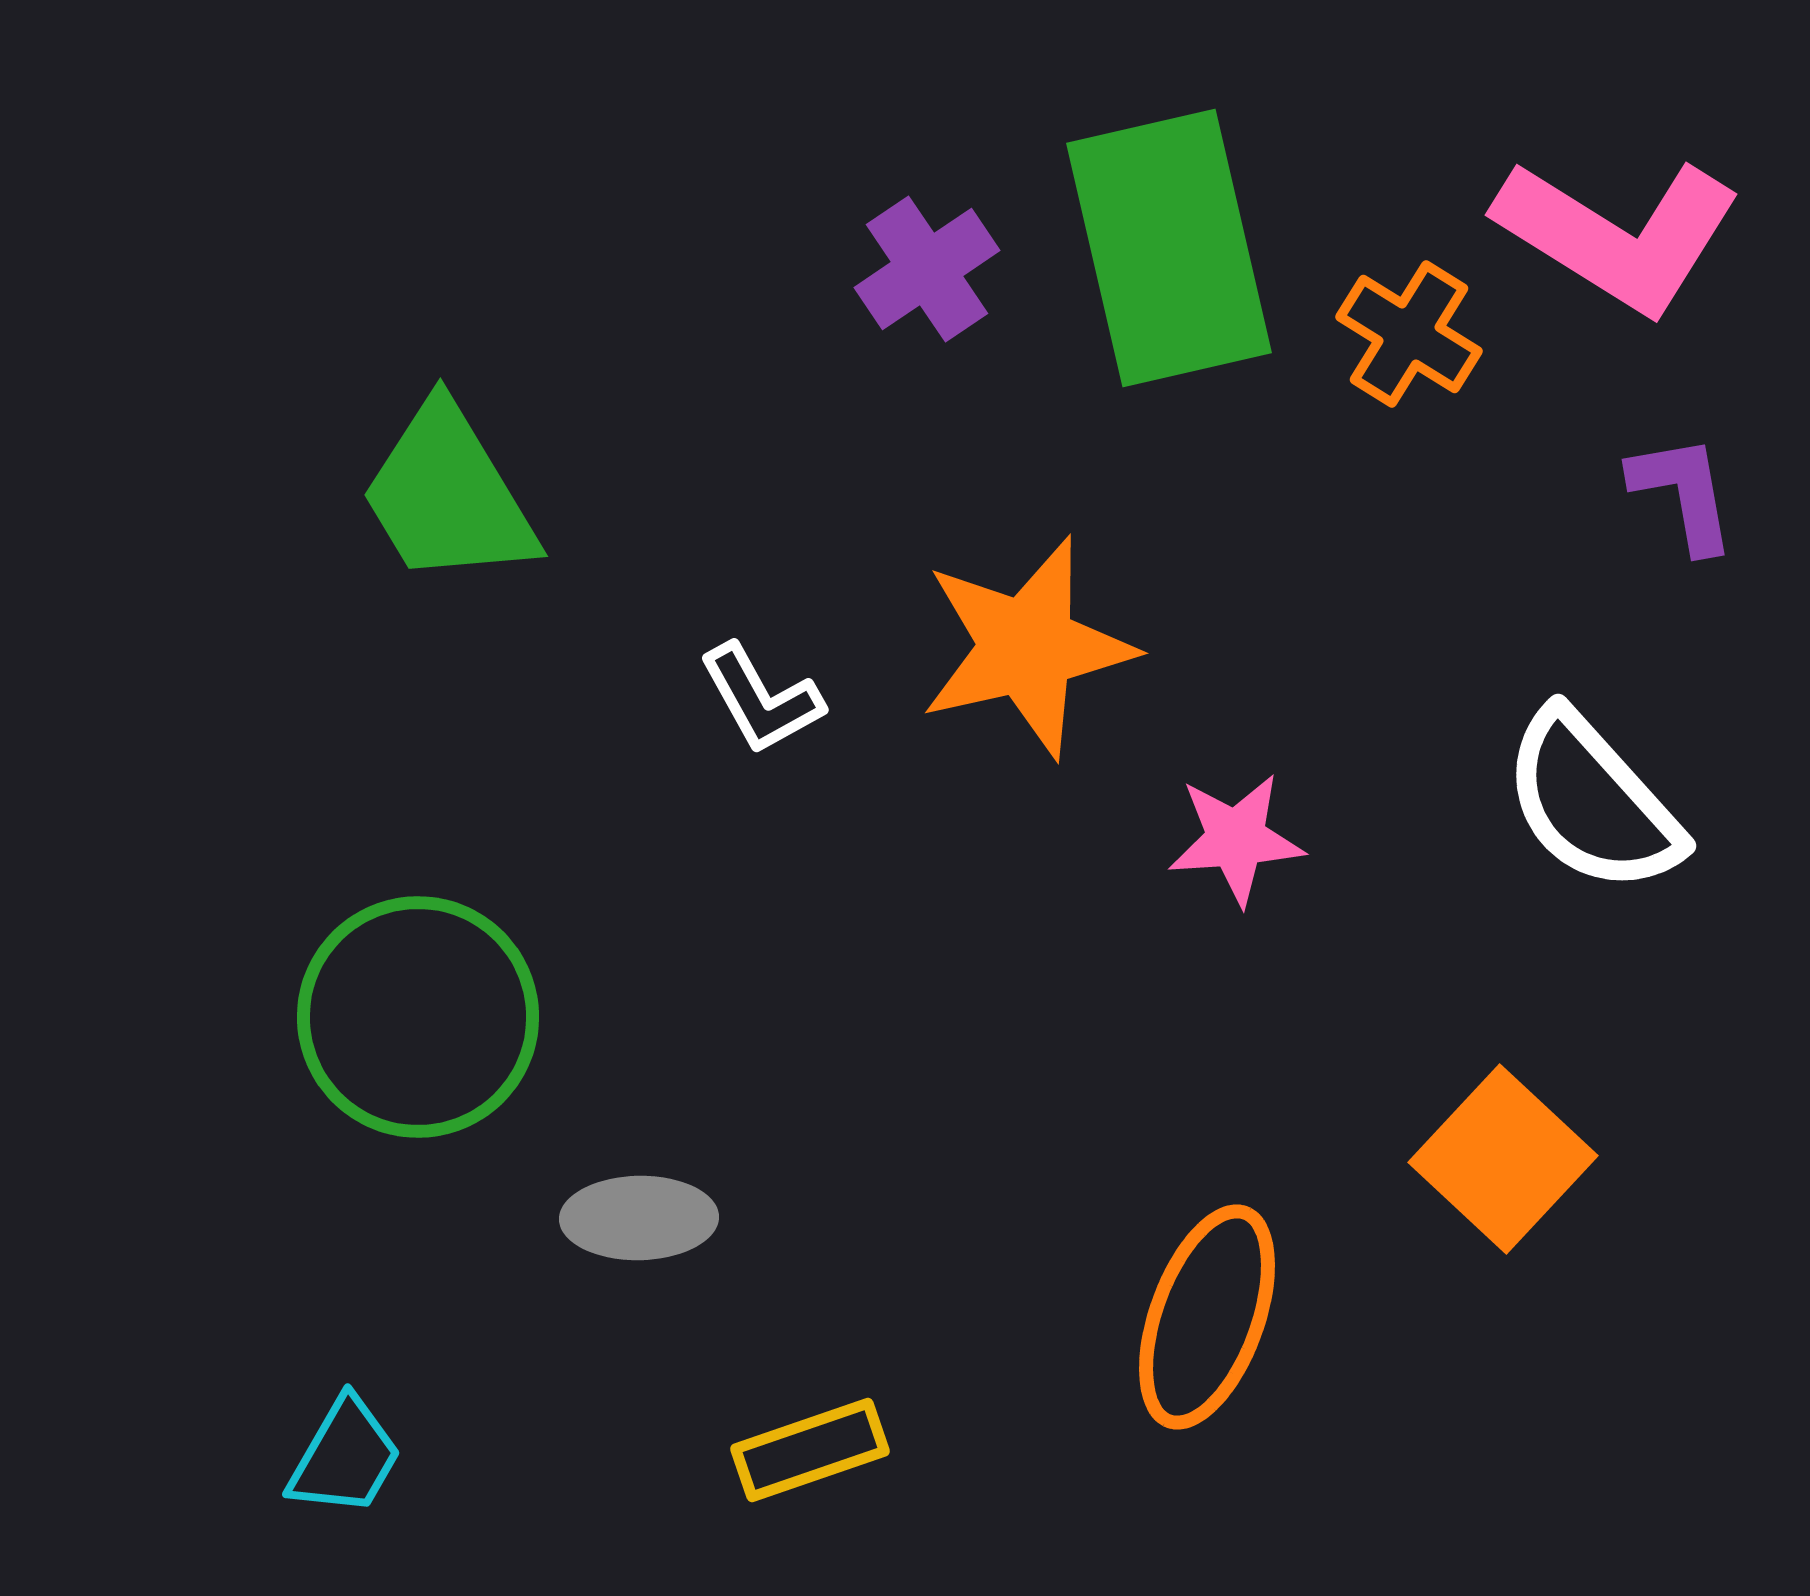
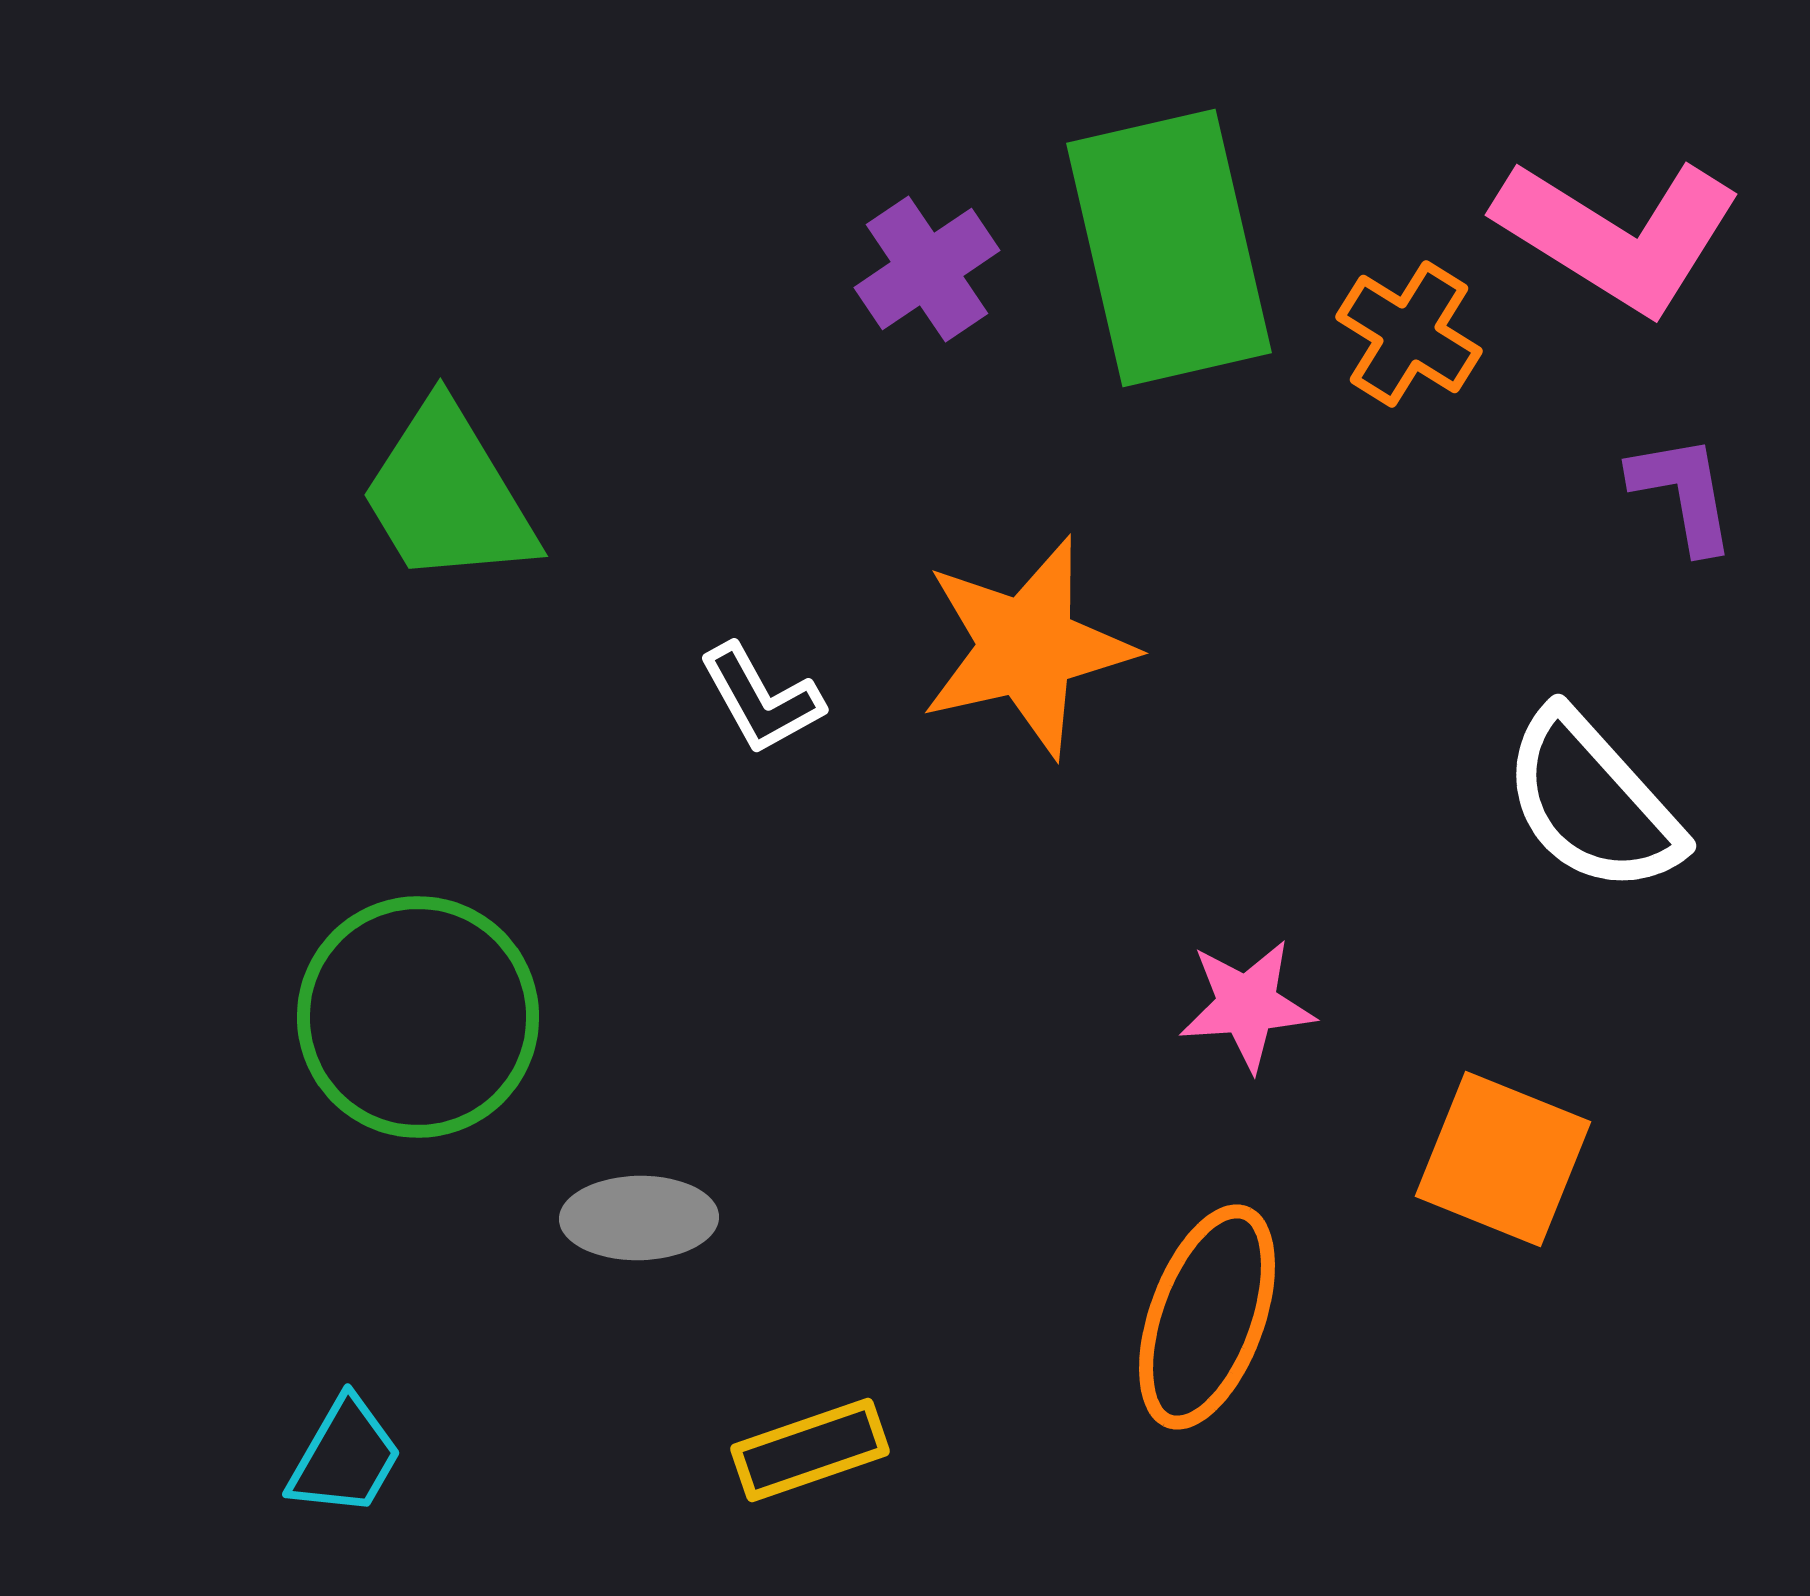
pink star: moved 11 px right, 166 px down
orange square: rotated 21 degrees counterclockwise
